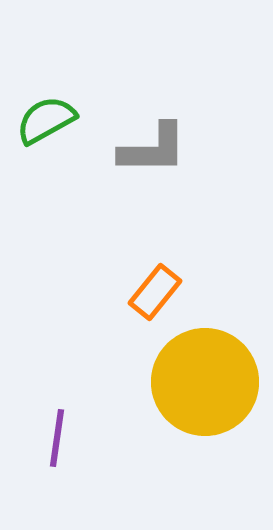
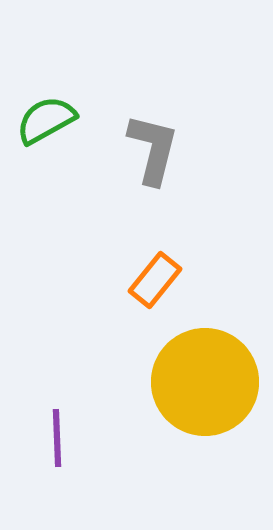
gray L-shape: rotated 76 degrees counterclockwise
orange rectangle: moved 12 px up
purple line: rotated 10 degrees counterclockwise
